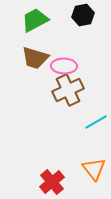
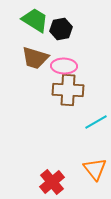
black hexagon: moved 22 px left, 14 px down
green trapezoid: rotated 60 degrees clockwise
brown cross: rotated 28 degrees clockwise
orange triangle: moved 1 px right
